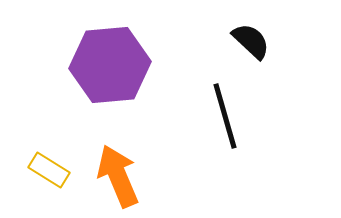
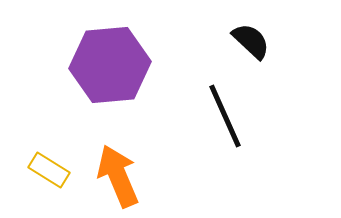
black line: rotated 8 degrees counterclockwise
